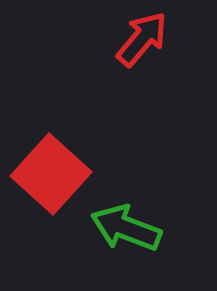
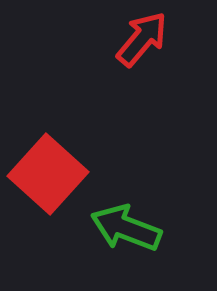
red square: moved 3 px left
